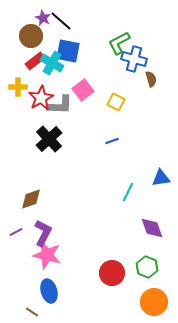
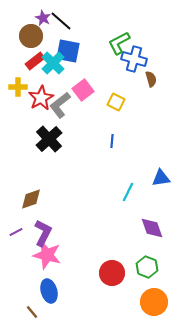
cyan cross: moved 1 px right; rotated 15 degrees clockwise
gray L-shape: rotated 140 degrees clockwise
blue line: rotated 64 degrees counterclockwise
brown line: rotated 16 degrees clockwise
